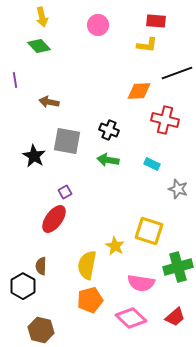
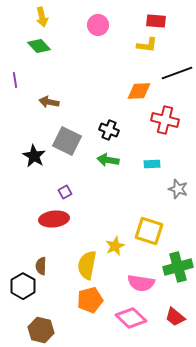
gray square: rotated 16 degrees clockwise
cyan rectangle: rotated 28 degrees counterclockwise
red ellipse: rotated 48 degrees clockwise
yellow star: rotated 18 degrees clockwise
red trapezoid: rotated 80 degrees clockwise
